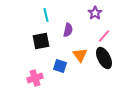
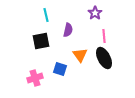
pink line: rotated 48 degrees counterclockwise
blue square: moved 3 px down
